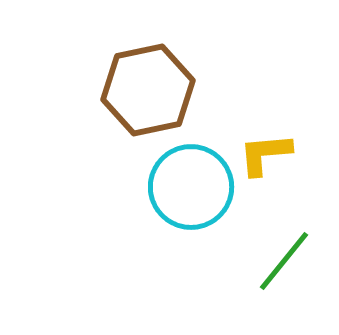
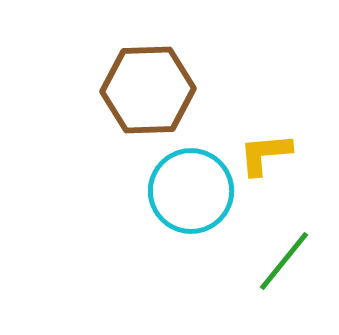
brown hexagon: rotated 10 degrees clockwise
cyan circle: moved 4 px down
